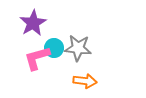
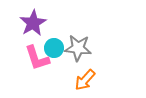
pink L-shape: rotated 92 degrees counterclockwise
orange arrow: moved 1 px up; rotated 125 degrees clockwise
